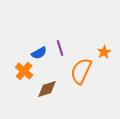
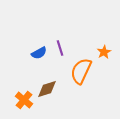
orange cross: moved 29 px down
